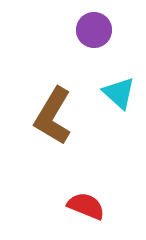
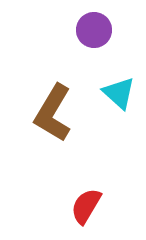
brown L-shape: moved 3 px up
red semicircle: rotated 81 degrees counterclockwise
